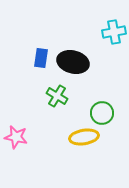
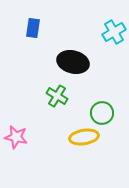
cyan cross: rotated 20 degrees counterclockwise
blue rectangle: moved 8 px left, 30 px up
